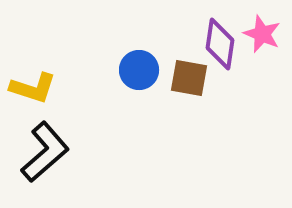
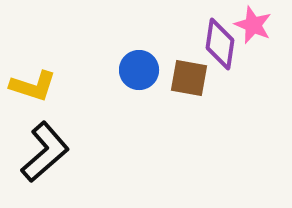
pink star: moved 9 px left, 9 px up
yellow L-shape: moved 2 px up
